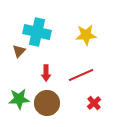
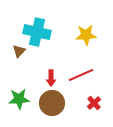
red arrow: moved 5 px right, 5 px down
brown circle: moved 5 px right
